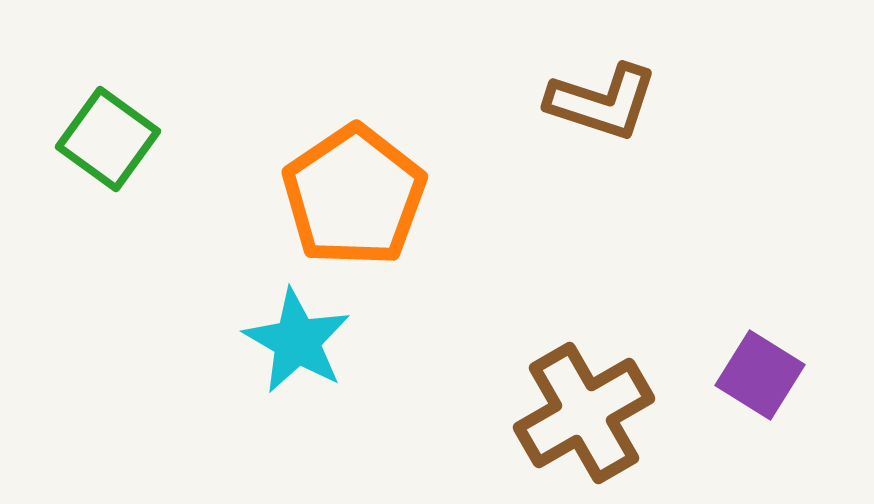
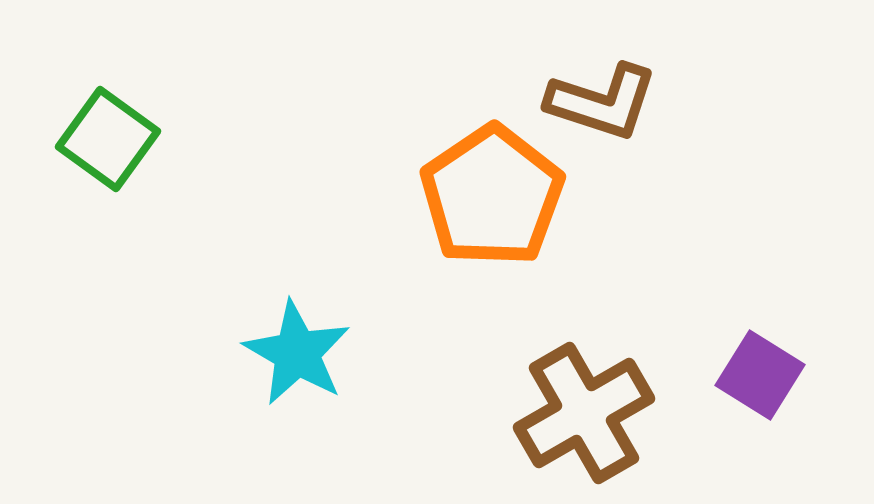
orange pentagon: moved 138 px right
cyan star: moved 12 px down
